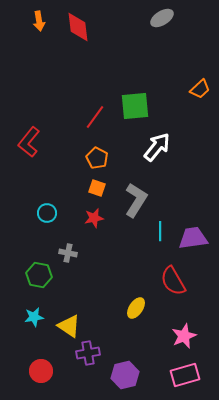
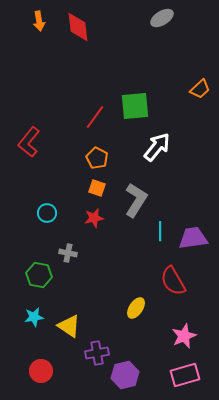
purple cross: moved 9 px right
